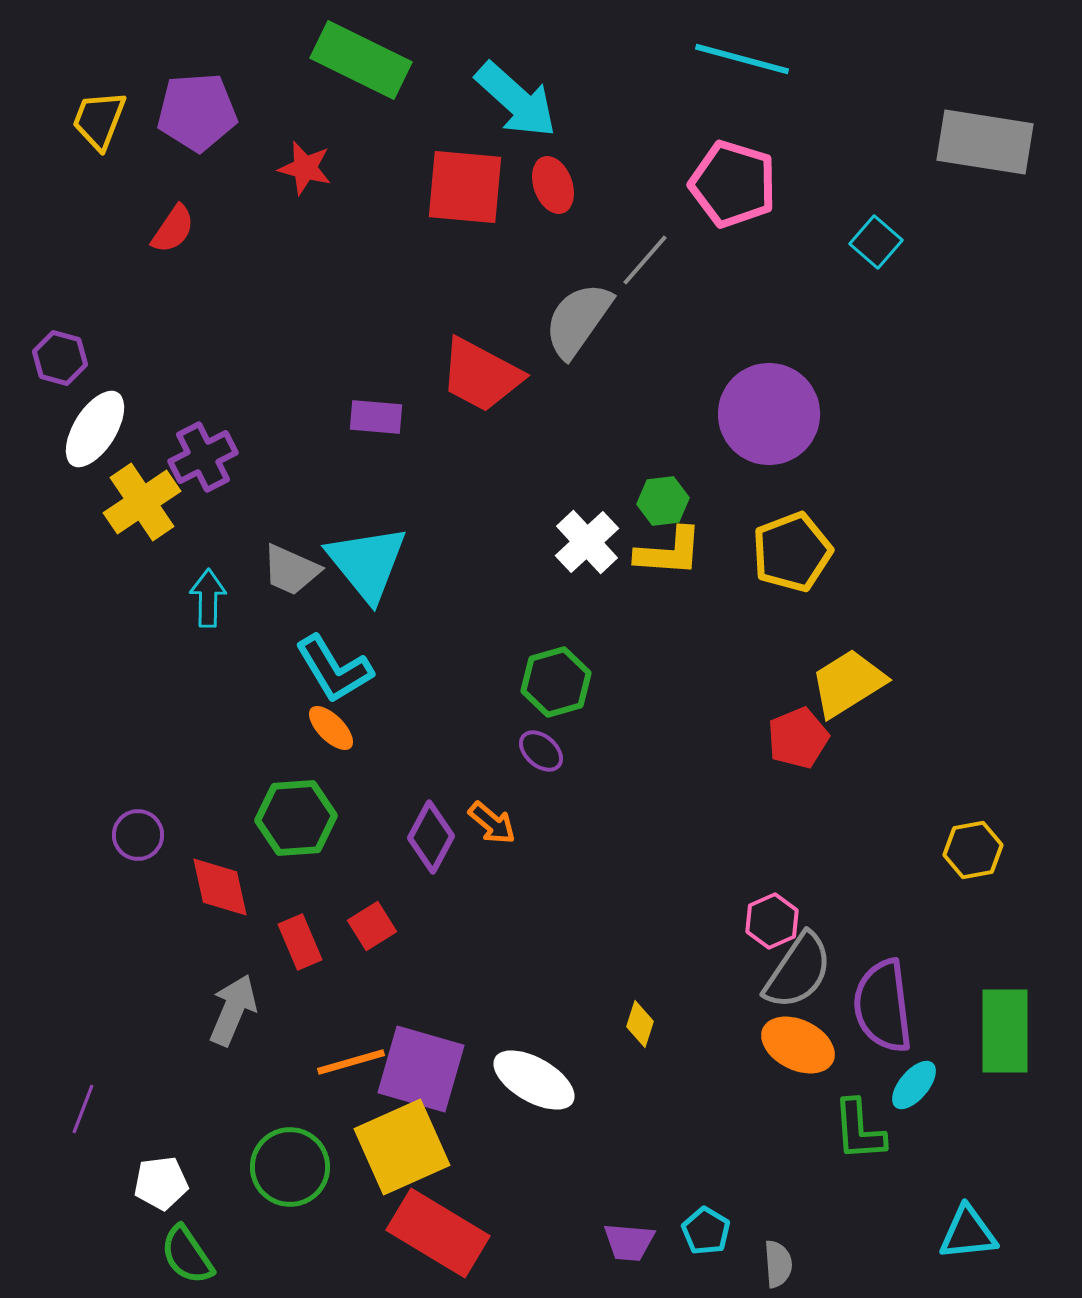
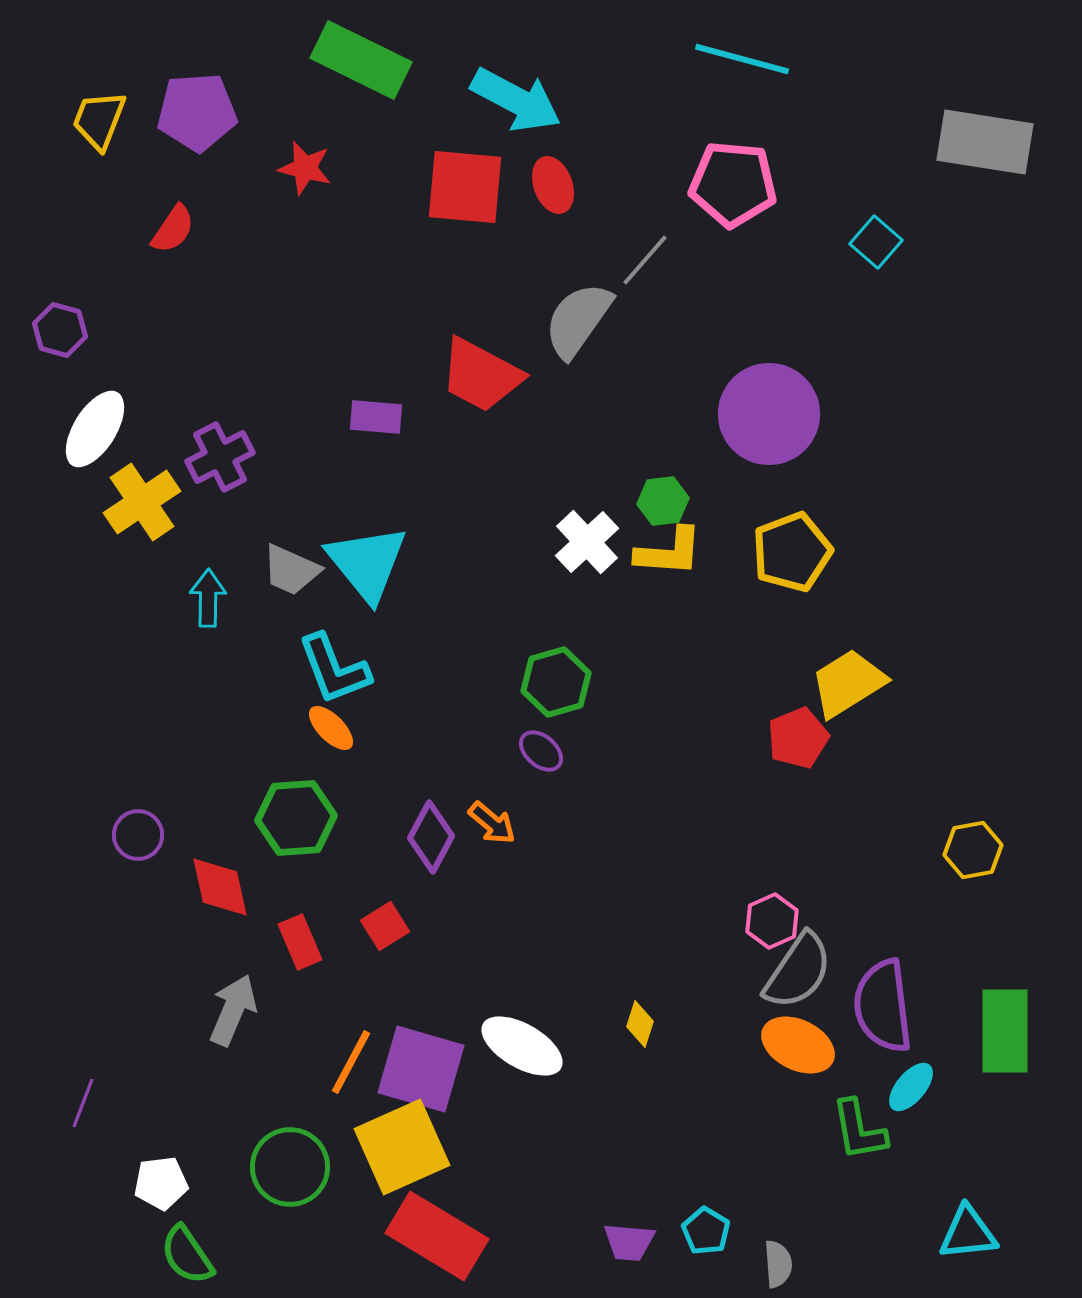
cyan arrow at (516, 100): rotated 14 degrees counterclockwise
pink pentagon at (733, 184): rotated 12 degrees counterclockwise
purple hexagon at (60, 358): moved 28 px up
purple cross at (203, 457): moved 17 px right
cyan L-shape at (334, 669): rotated 10 degrees clockwise
red square at (372, 926): moved 13 px right
orange line at (351, 1062): rotated 46 degrees counterclockwise
white ellipse at (534, 1080): moved 12 px left, 34 px up
cyan ellipse at (914, 1085): moved 3 px left, 2 px down
purple line at (83, 1109): moved 6 px up
green L-shape at (859, 1130): rotated 6 degrees counterclockwise
red rectangle at (438, 1233): moved 1 px left, 3 px down
